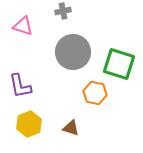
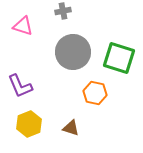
green square: moved 6 px up
purple L-shape: rotated 12 degrees counterclockwise
